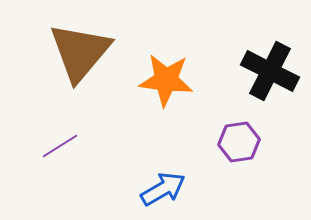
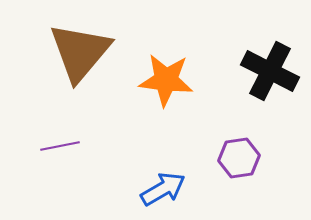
purple hexagon: moved 16 px down
purple line: rotated 21 degrees clockwise
